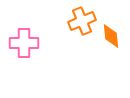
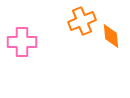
pink cross: moved 2 px left, 1 px up
